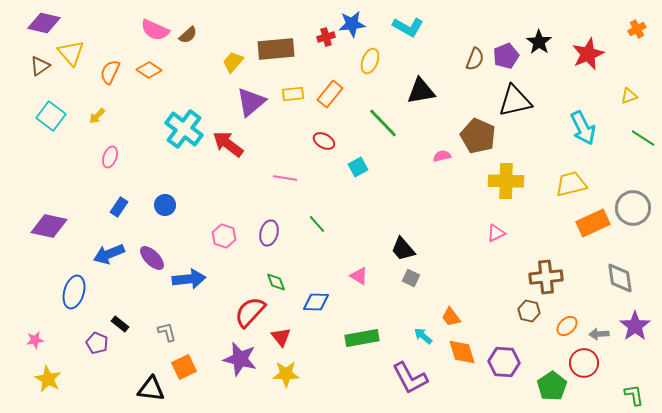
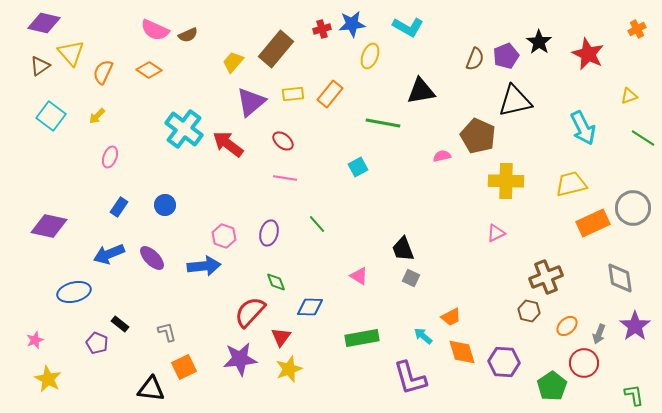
brown semicircle at (188, 35): rotated 18 degrees clockwise
red cross at (326, 37): moved 4 px left, 8 px up
brown rectangle at (276, 49): rotated 45 degrees counterclockwise
red star at (588, 54): rotated 24 degrees counterclockwise
yellow ellipse at (370, 61): moved 5 px up
orange semicircle at (110, 72): moved 7 px left
green line at (383, 123): rotated 36 degrees counterclockwise
red ellipse at (324, 141): moved 41 px left; rotated 10 degrees clockwise
black trapezoid at (403, 249): rotated 20 degrees clockwise
brown cross at (546, 277): rotated 16 degrees counterclockwise
blue arrow at (189, 279): moved 15 px right, 13 px up
blue ellipse at (74, 292): rotated 60 degrees clockwise
blue diamond at (316, 302): moved 6 px left, 5 px down
orange trapezoid at (451, 317): rotated 80 degrees counterclockwise
gray arrow at (599, 334): rotated 66 degrees counterclockwise
red triangle at (281, 337): rotated 15 degrees clockwise
pink star at (35, 340): rotated 12 degrees counterclockwise
purple star at (240, 359): rotated 20 degrees counterclockwise
yellow star at (286, 374): moved 3 px right, 5 px up; rotated 20 degrees counterclockwise
purple L-shape at (410, 378): rotated 12 degrees clockwise
